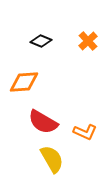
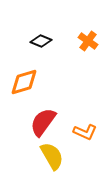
orange cross: rotated 12 degrees counterclockwise
orange diamond: rotated 12 degrees counterclockwise
red semicircle: rotated 96 degrees clockwise
yellow semicircle: moved 3 px up
